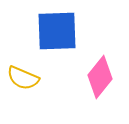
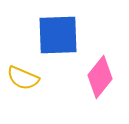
blue square: moved 1 px right, 4 px down
